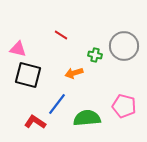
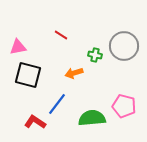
pink triangle: moved 2 px up; rotated 24 degrees counterclockwise
green semicircle: moved 5 px right
